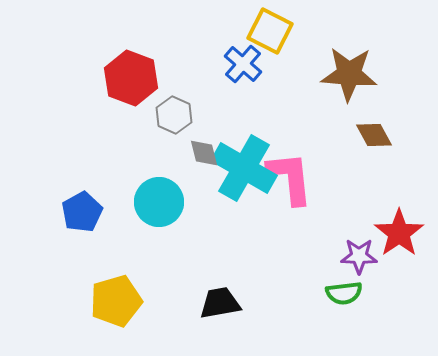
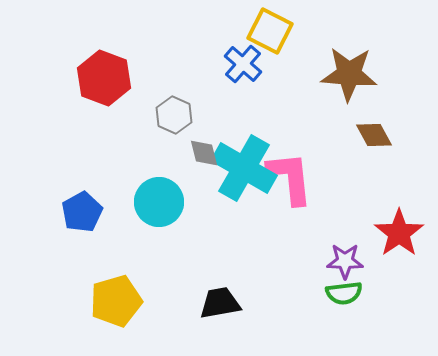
red hexagon: moved 27 px left
purple star: moved 14 px left, 5 px down
